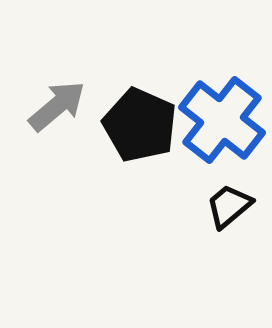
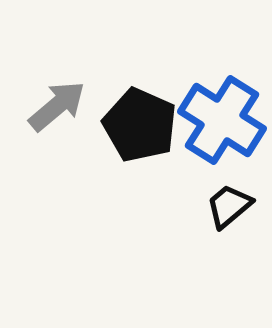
blue cross: rotated 6 degrees counterclockwise
